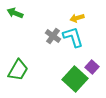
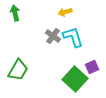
green arrow: rotated 56 degrees clockwise
yellow arrow: moved 12 px left, 6 px up
purple square: rotated 24 degrees clockwise
